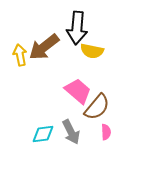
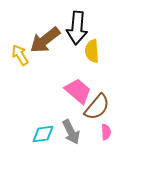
brown arrow: moved 1 px right, 7 px up
yellow semicircle: rotated 75 degrees clockwise
yellow arrow: rotated 20 degrees counterclockwise
